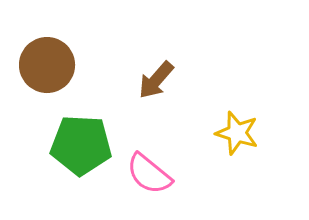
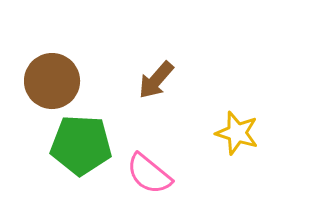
brown circle: moved 5 px right, 16 px down
